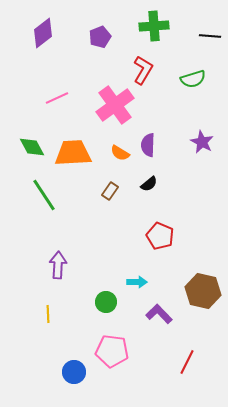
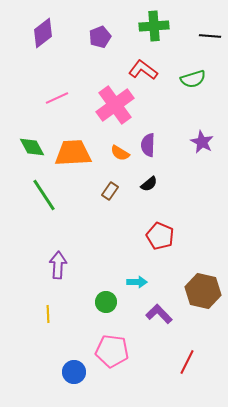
red L-shape: rotated 84 degrees counterclockwise
